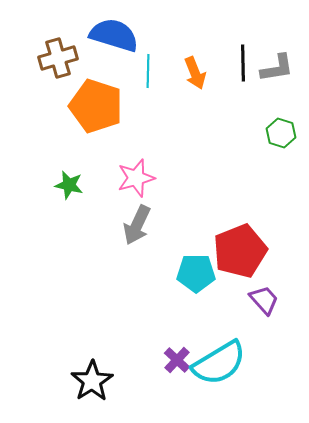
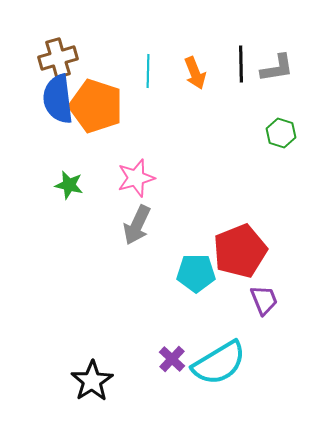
blue semicircle: moved 56 px left, 64 px down; rotated 114 degrees counterclockwise
black line: moved 2 px left, 1 px down
purple trapezoid: rotated 20 degrees clockwise
purple cross: moved 5 px left, 1 px up
